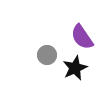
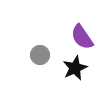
gray circle: moved 7 px left
